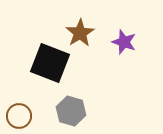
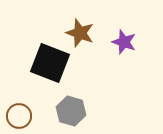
brown star: rotated 20 degrees counterclockwise
